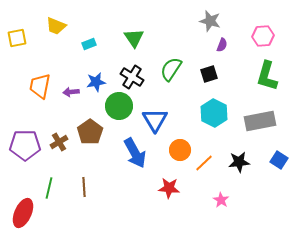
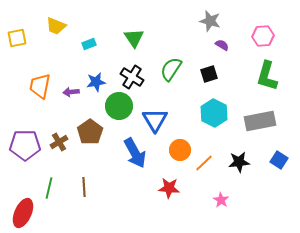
purple semicircle: rotated 80 degrees counterclockwise
